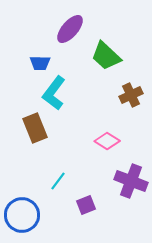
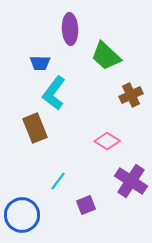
purple ellipse: rotated 44 degrees counterclockwise
purple cross: rotated 12 degrees clockwise
